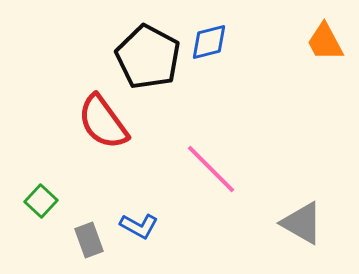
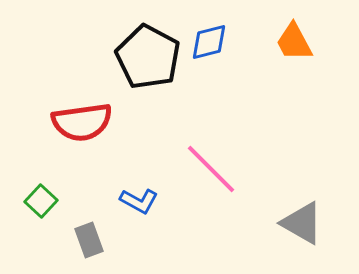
orange trapezoid: moved 31 px left
red semicircle: moved 21 px left; rotated 62 degrees counterclockwise
blue L-shape: moved 25 px up
